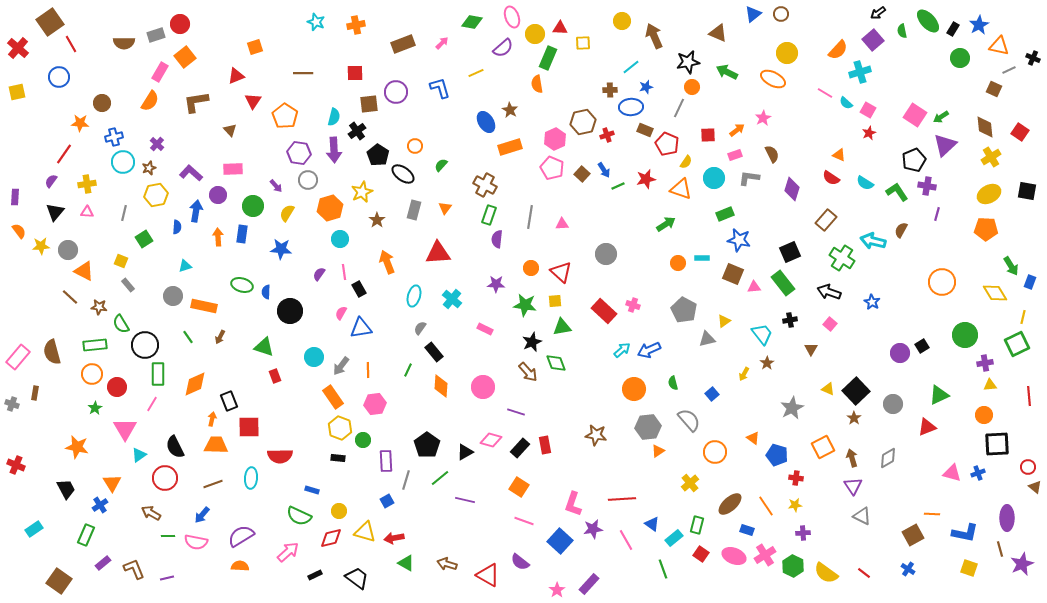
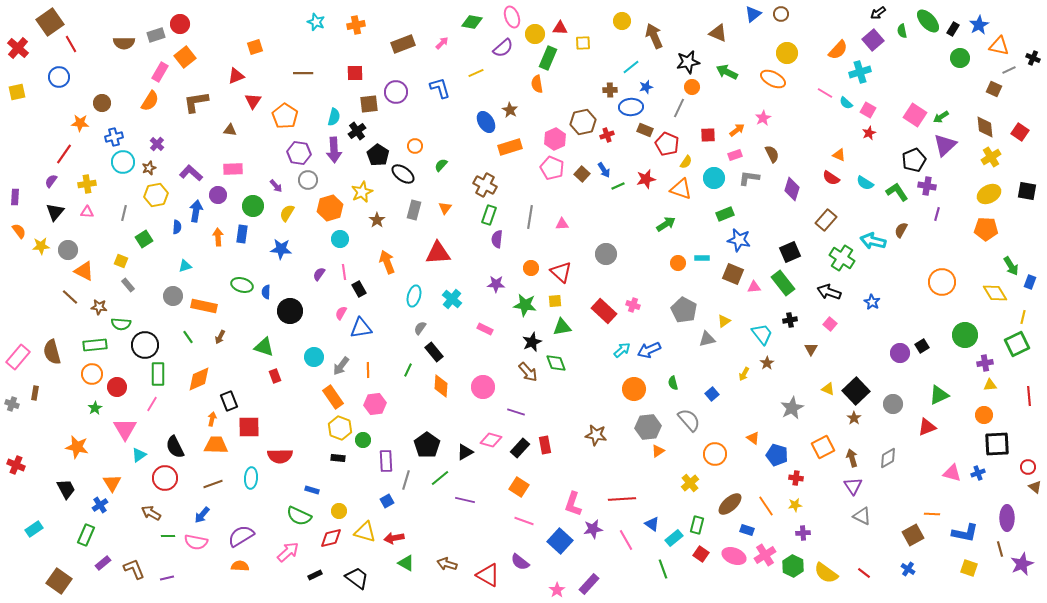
brown triangle at (230, 130): rotated 40 degrees counterclockwise
green semicircle at (121, 324): rotated 54 degrees counterclockwise
orange diamond at (195, 384): moved 4 px right, 5 px up
orange circle at (715, 452): moved 2 px down
